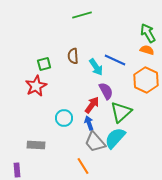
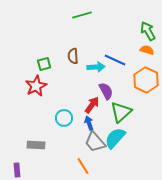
green arrow: moved 2 px up
cyan arrow: rotated 60 degrees counterclockwise
